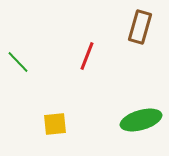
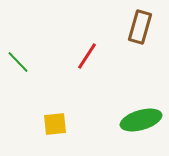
red line: rotated 12 degrees clockwise
